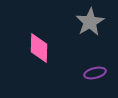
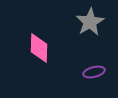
purple ellipse: moved 1 px left, 1 px up
